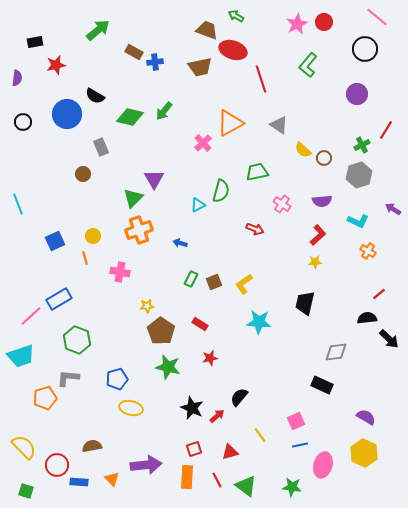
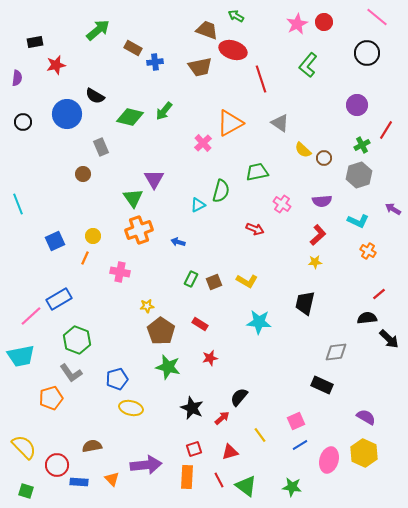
black circle at (365, 49): moved 2 px right, 4 px down
brown rectangle at (134, 52): moved 1 px left, 4 px up
purple circle at (357, 94): moved 11 px down
gray triangle at (279, 125): moved 1 px right, 2 px up
green triangle at (133, 198): rotated 20 degrees counterclockwise
blue arrow at (180, 243): moved 2 px left, 1 px up
orange line at (85, 258): rotated 40 degrees clockwise
yellow L-shape at (244, 284): moved 3 px right, 3 px up; rotated 115 degrees counterclockwise
cyan trapezoid at (21, 356): rotated 8 degrees clockwise
gray L-shape at (68, 378): moved 3 px right, 5 px up; rotated 130 degrees counterclockwise
orange pentagon at (45, 398): moved 6 px right
red arrow at (217, 416): moved 5 px right, 2 px down
blue line at (300, 445): rotated 21 degrees counterclockwise
pink ellipse at (323, 465): moved 6 px right, 5 px up
red line at (217, 480): moved 2 px right
